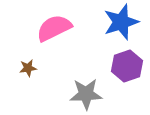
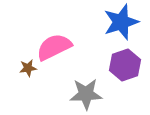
pink semicircle: moved 19 px down
purple hexagon: moved 2 px left, 1 px up
